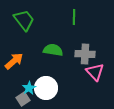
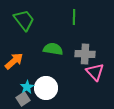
green semicircle: moved 1 px up
cyan star: moved 2 px left, 1 px up
